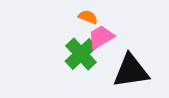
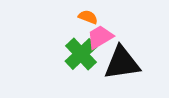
pink trapezoid: moved 1 px left
black triangle: moved 9 px left, 8 px up
